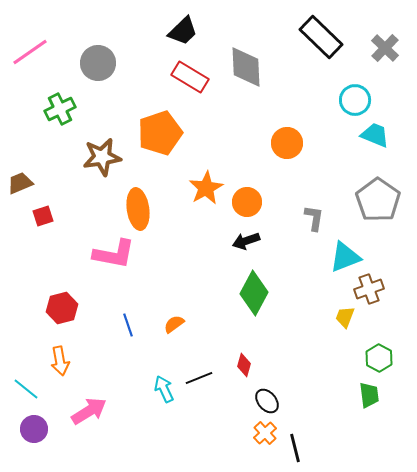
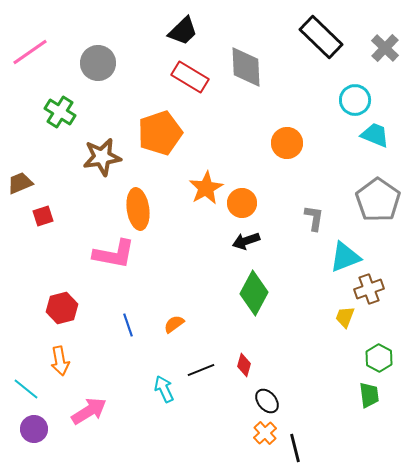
green cross at (60, 109): moved 3 px down; rotated 32 degrees counterclockwise
orange circle at (247, 202): moved 5 px left, 1 px down
black line at (199, 378): moved 2 px right, 8 px up
